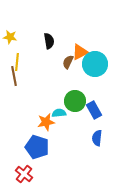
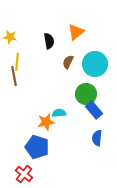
orange triangle: moved 4 px left, 20 px up; rotated 12 degrees counterclockwise
green circle: moved 11 px right, 7 px up
blue rectangle: rotated 12 degrees counterclockwise
